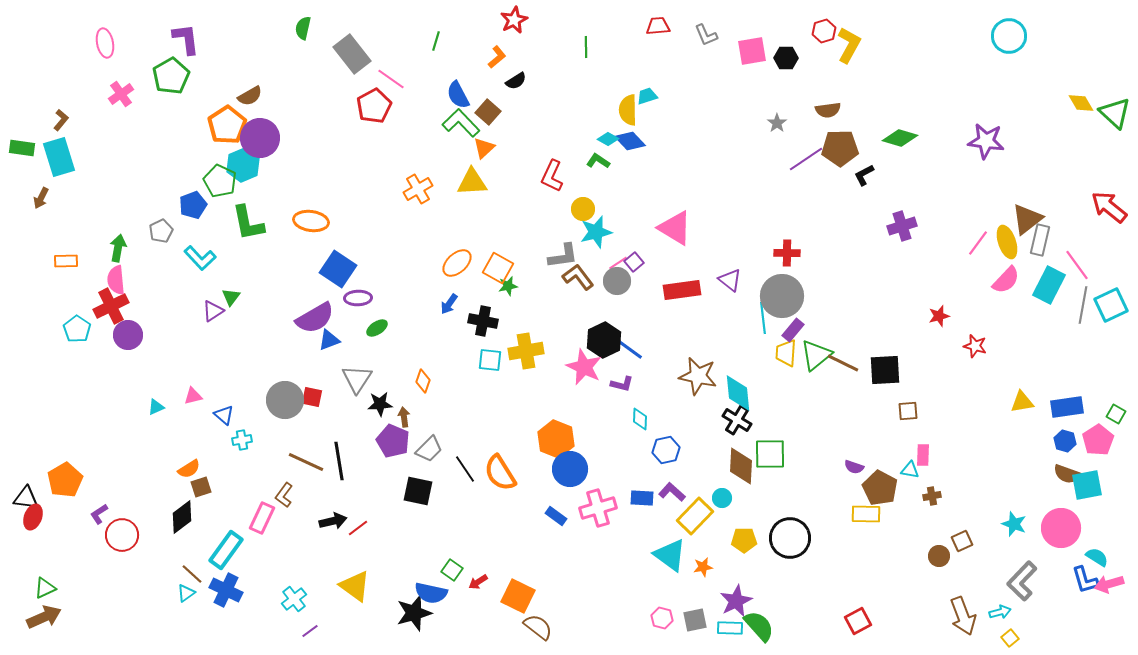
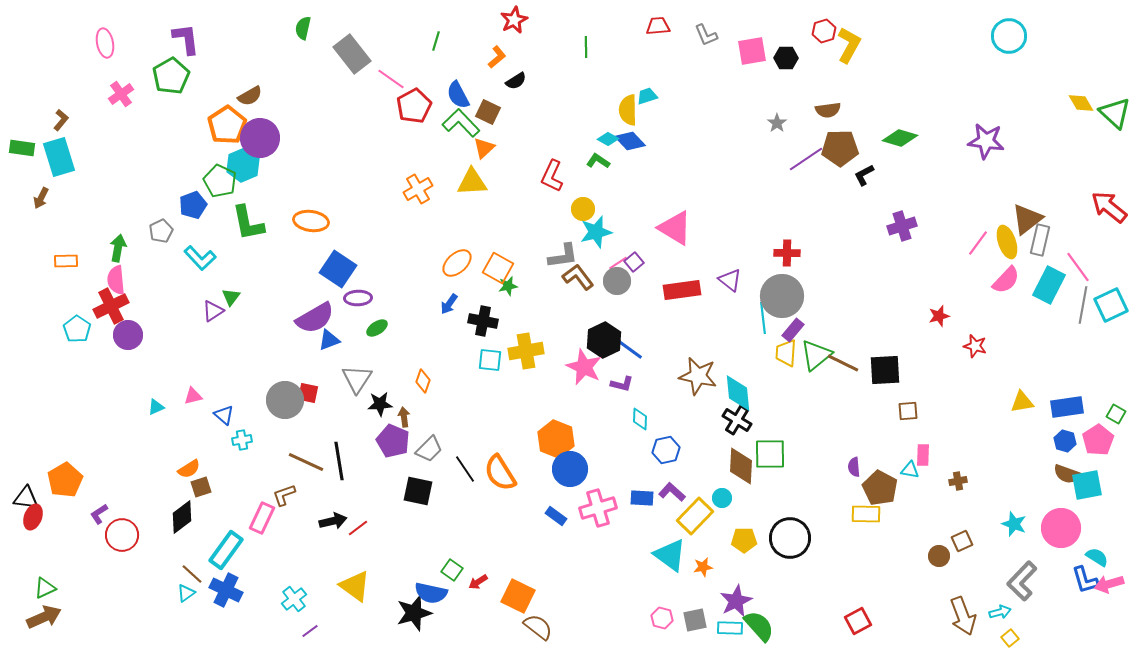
red pentagon at (374, 106): moved 40 px right
brown square at (488, 112): rotated 15 degrees counterclockwise
pink line at (1077, 265): moved 1 px right, 2 px down
red square at (312, 397): moved 4 px left, 4 px up
purple semicircle at (854, 467): rotated 66 degrees clockwise
brown L-shape at (284, 495): rotated 35 degrees clockwise
brown cross at (932, 496): moved 26 px right, 15 px up
